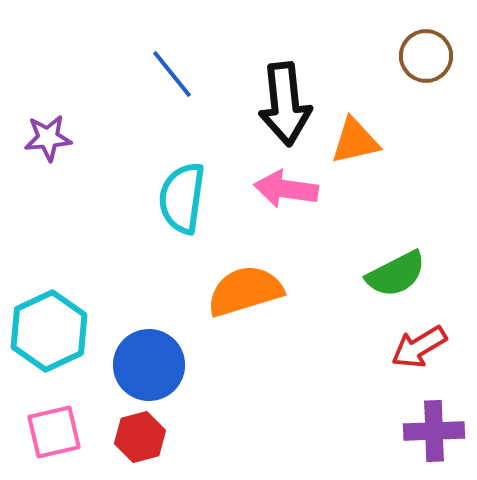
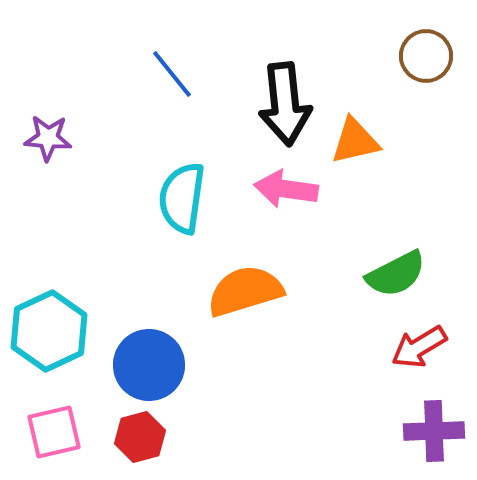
purple star: rotated 9 degrees clockwise
